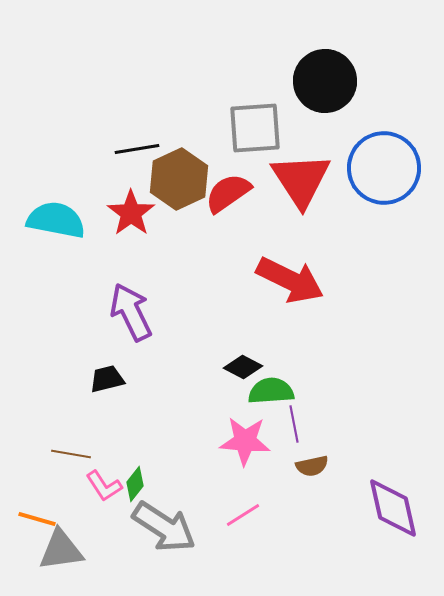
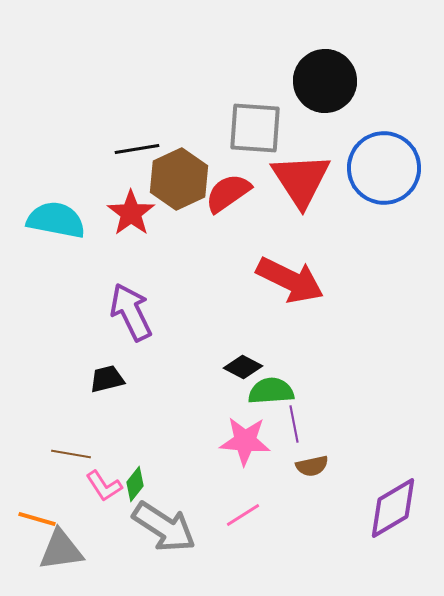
gray square: rotated 8 degrees clockwise
purple diamond: rotated 72 degrees clockwise
